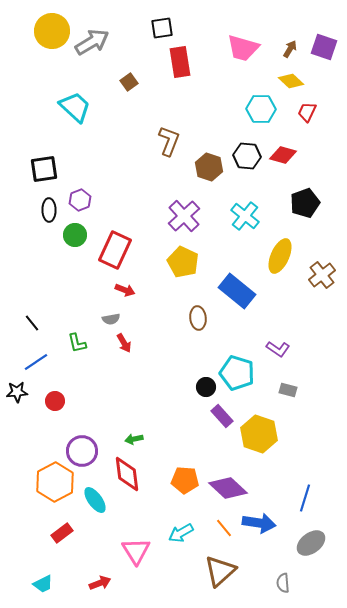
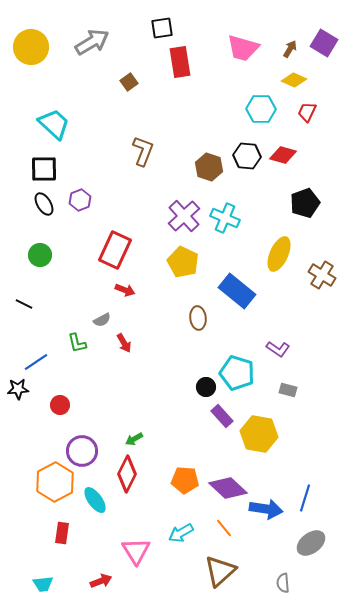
yellow circle at (52, 31): moved 21 px left, 16 px down
purple square at (324, 47): moved 4 px up; rotated 12 degrees clockwise
yellow diamond at (291, 81): moved 3 px right, 1 px up; rotated 20 degrees counterclockwise
cyan trapezoid at (75, 107): moved 21 px left, 17 px down
brown L-shape at (169, 141): moved 26 px left, 10 px down
black square at (44, 169): rotated 8 degrees clockwise
black ellipse at (49, 210): moved 5 px left, 6 px up; rotated 30 degrees counterclockwise
cyan cross at (245, 216): moved 20 px left, 2 px down; rotated 16 degrees counterclockwise
green circle at (75, 235): moved 35 px left, 20 px down
yellow ellipse at (280, 256): moved 1 px left, 2 px up
brown cross at (322, 275): rotated 20 degrees counterclockwise
gray semicircle at (111, 319): moved 9 px left, 1 px down; rotated 18 degrees counterclockwise
black line at (32, 323): moved 8 px left, 19 px up; rotated 24 degrees counterclockwise
black star at (17, 392): moved 1 px right, 3 px up
red circle at (55, 401): moved 5 px right, 4 px down
yellow hexagon at (259, 434): rotated 9 degrees counterclockwise
green arrow at (134, 439): rotated 18 degrees counterclockwise
red diamond at (127, 474): rotated 33 degrees clockwise
blue arrow at (259, 523): moved 7 px right, 14 px up
red rectangle at (62, 533): rotated 45 degrees counterclockwise
red arrow at (100, 583): moved 1 px right, 2 px up
cyan trapezoid at (43, 584): rotated 20 degrees clockwise
